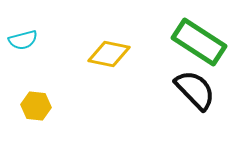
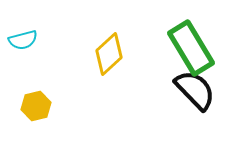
green rectangle: moved 8 px left, 6 px down; rotated 26 degrees clockwise
yellow diamond: rotated 54 degrees counterclockwise
yellow hexagon: rotated 20 degrees counterclockwise
